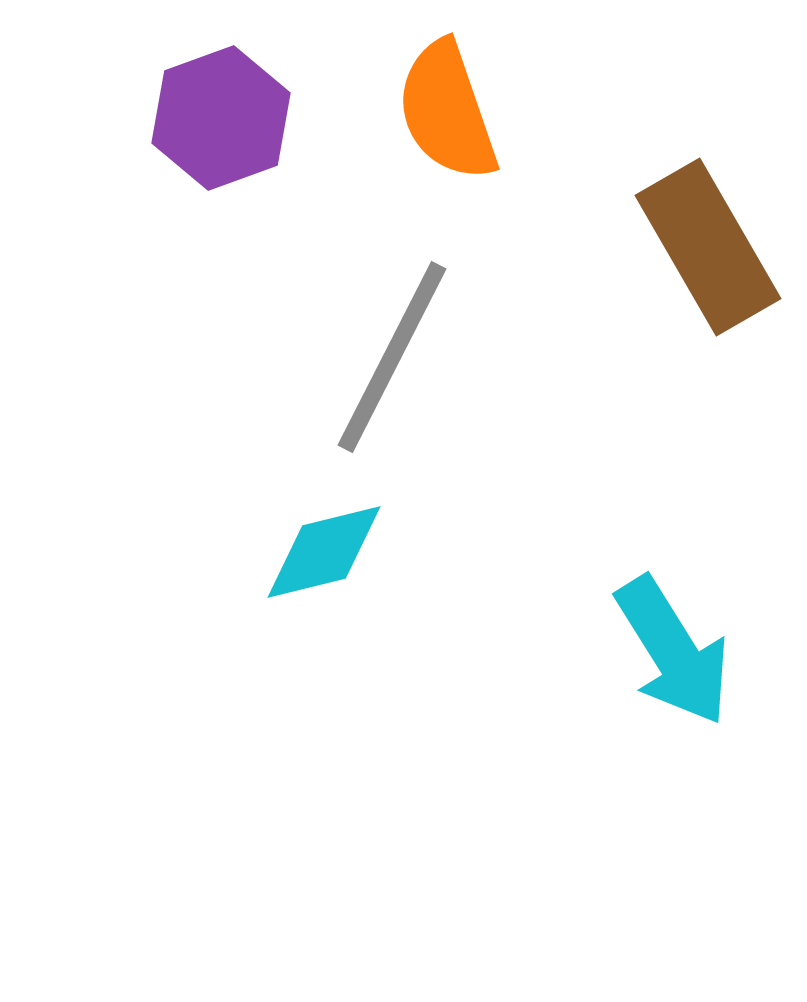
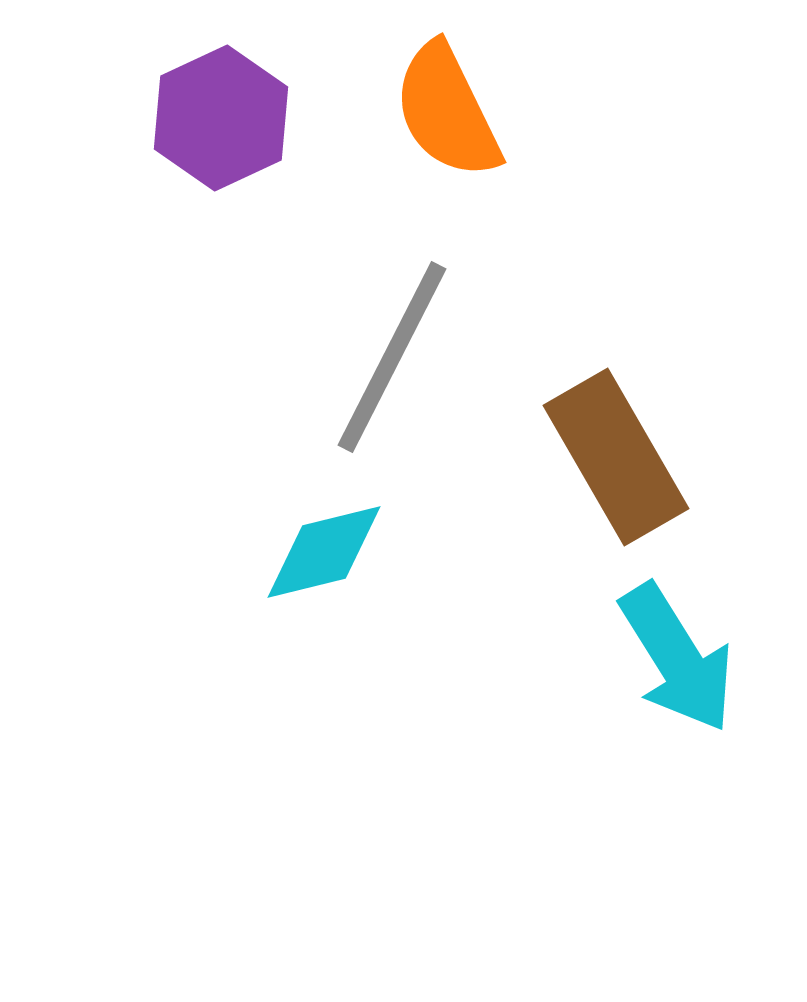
orange semicircle: rotated 7 degrees counterclockwise
purple hexagon: rotated 5 degrees counterclockwise
brown rectangle: moved 92 px left, 210 px down
cyan arrow: moved 4 px right, 7 px down
